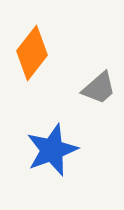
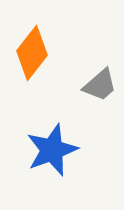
gray trapezoid: moved 1 px right, 3 px up
